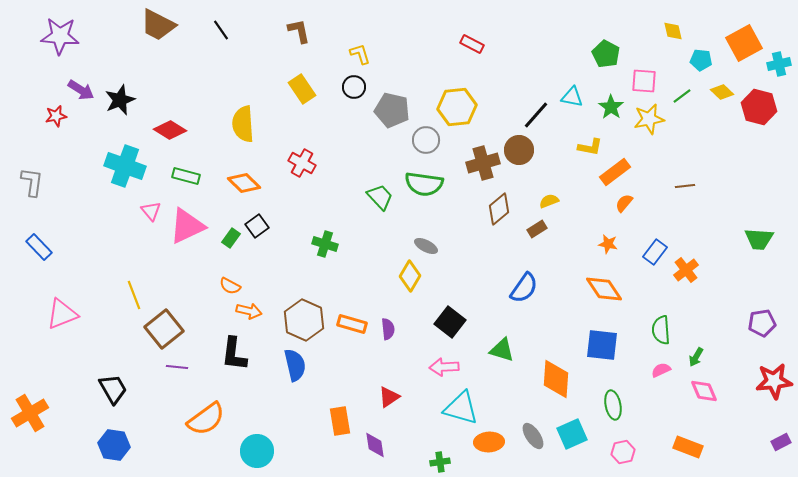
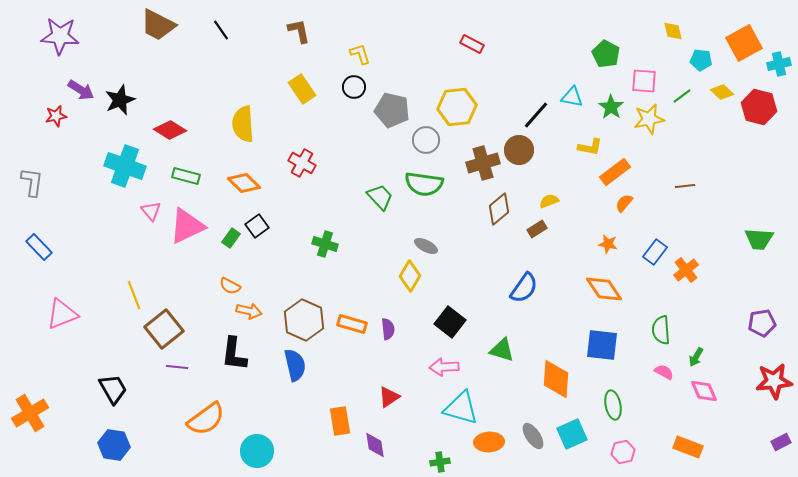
pink semicircle at (661, 370): moved 3 px right, 2 px down; rotated 54 degrees clockwise
